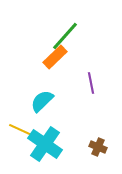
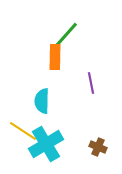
orange rectangle: rotated 45 degrees counterclockwise
cyan semicircle: rotated 45 degrees counterclockwise
yellow line: rotated 8 degrees clockwise
cyan cross: moved 1 px right; rotated 24 degrees clockwise
